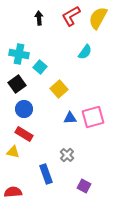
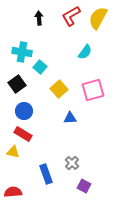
cyan cross: moved 3 px right, 2 px up
blue circle: moved 2 px down
pink square: moved 27 px up
red rectangle: moved 1 px left
gray cross: moved 5 px right, 8 px down
